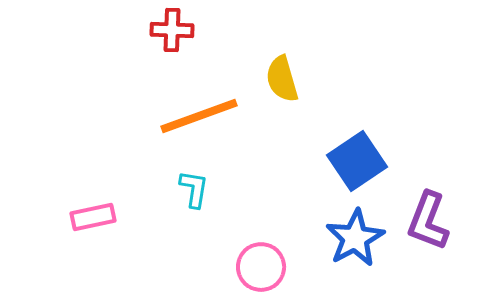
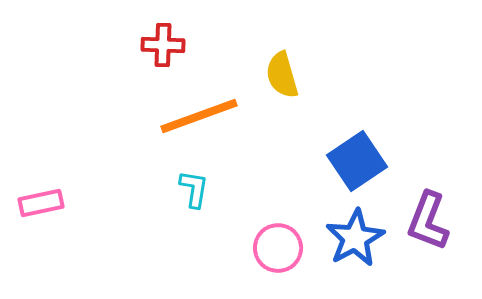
red cross: moved 9 px left, 15 px down
yellow semicircle: moved 4 px up
pink rectangle: moved 52 px left, 14 px up
pink circle: moved 17 px right, 19 px up
